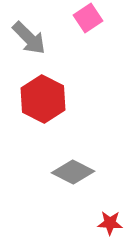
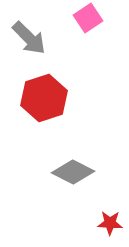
red hexagon: moved 1 px right, 1 px up; rotated 15 degrees clockwise
